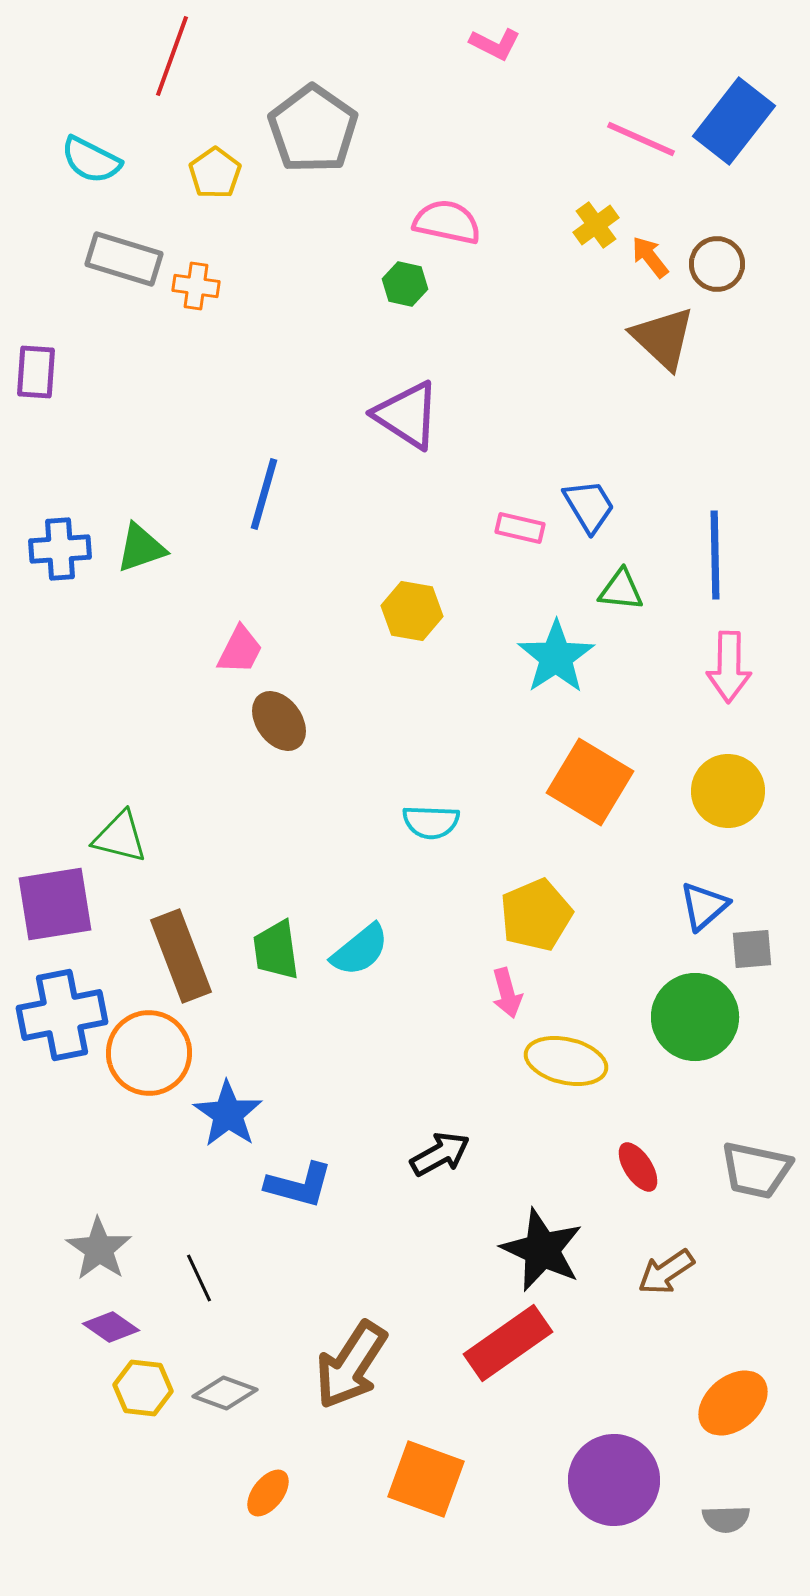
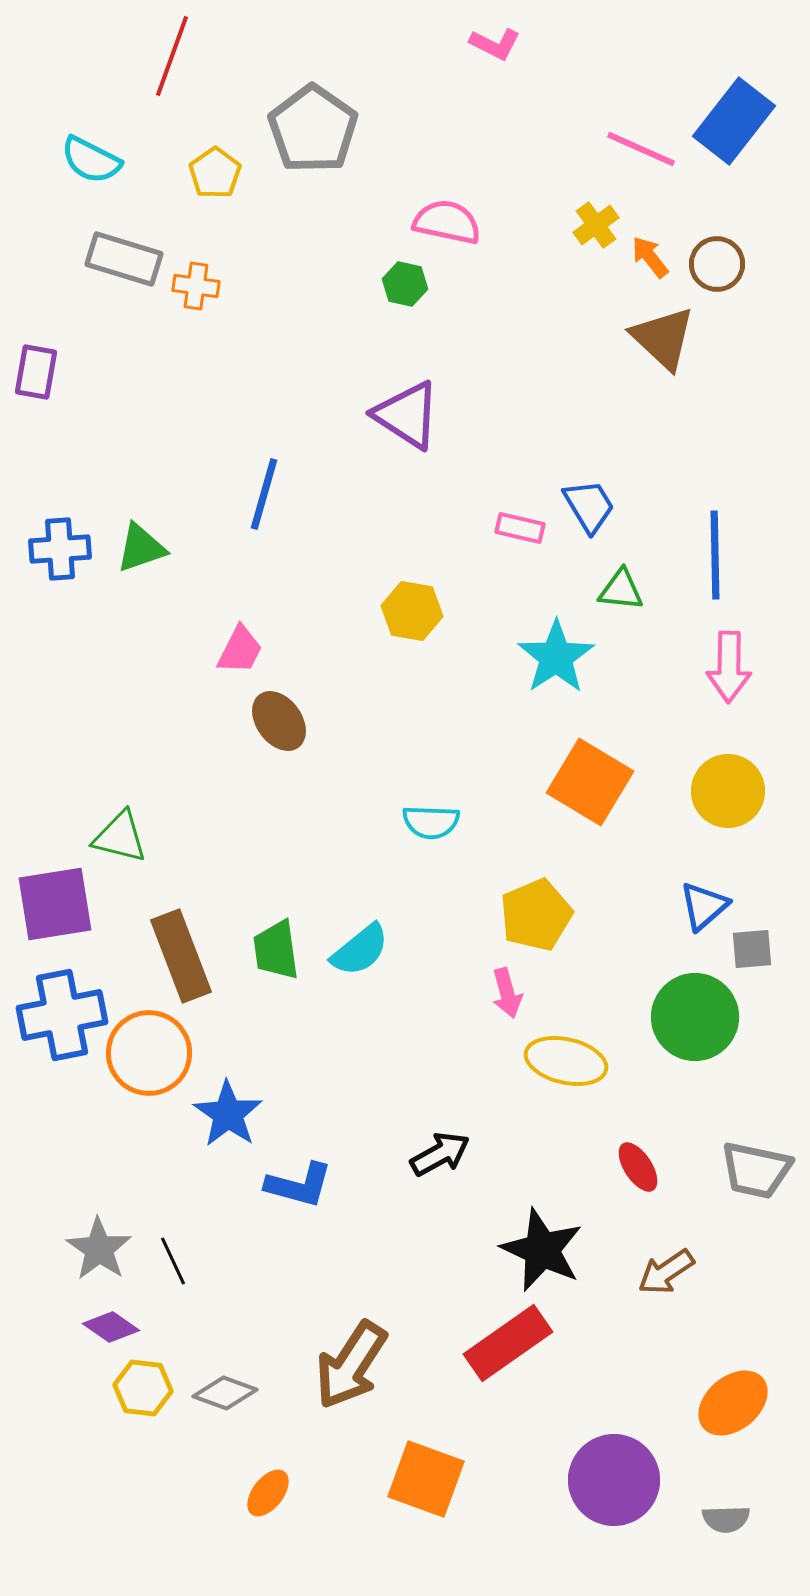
pink line at (641, 139): moved 10 px down
purple rectangle at (36, 372): rotated 6 degrees clockwise
black line at (199, 1278): moved 26 px left, 17 px up
